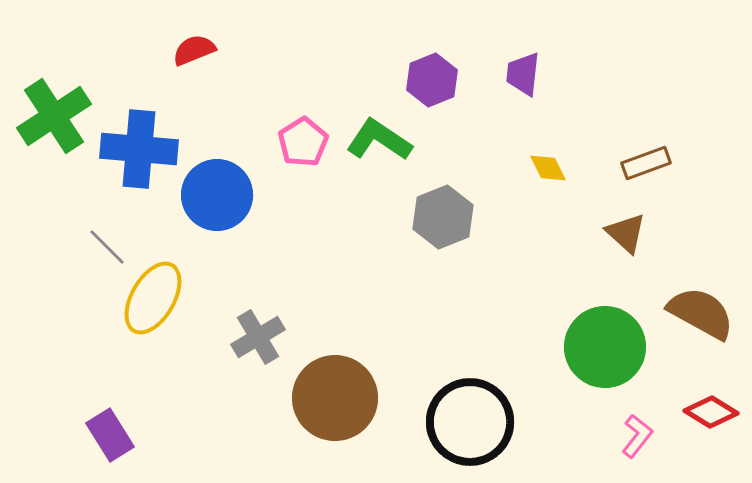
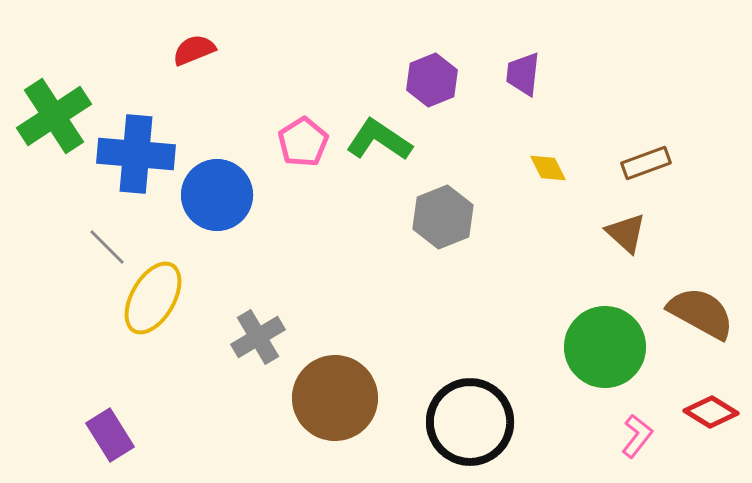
blue cross: moved 3 px left, 5 px down
